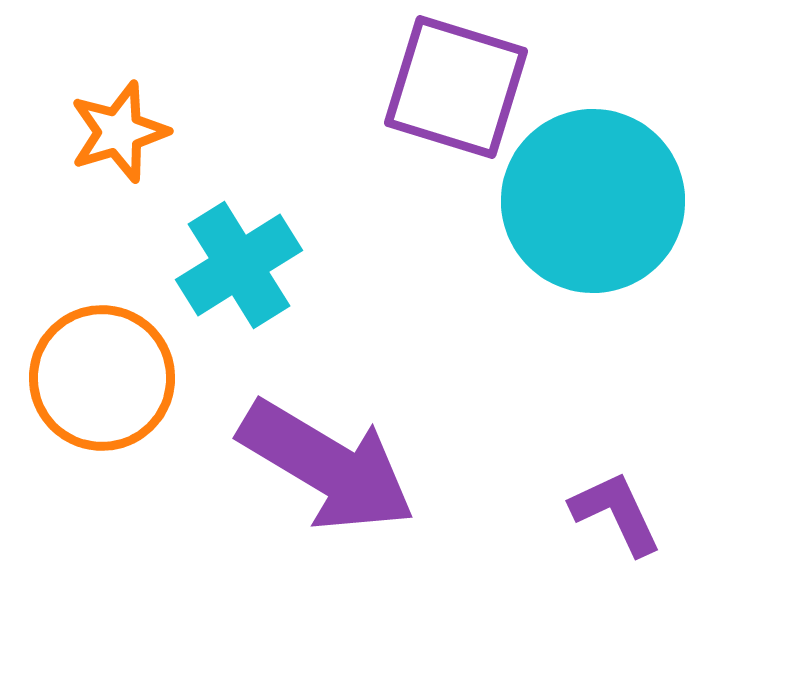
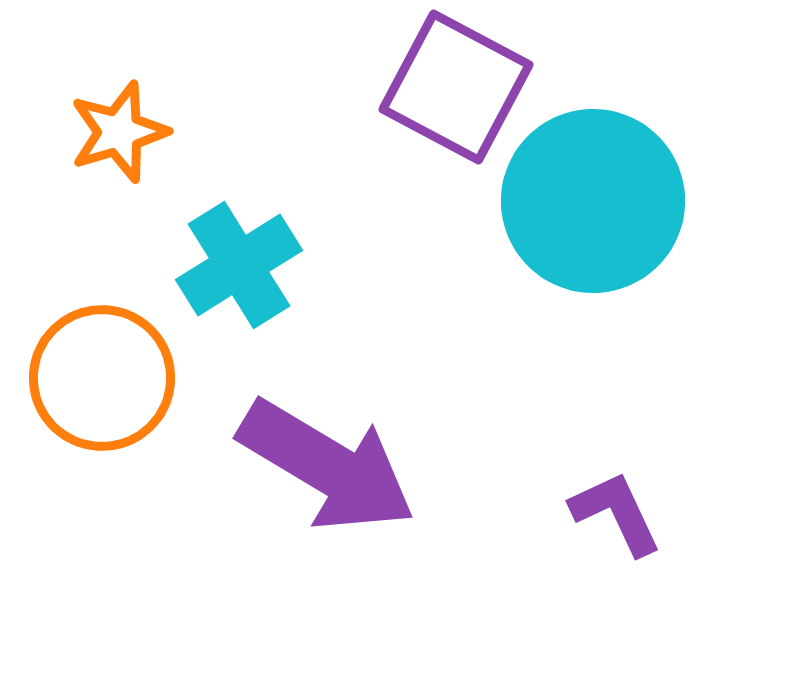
purple square: rotated 11 degrees clockwise
